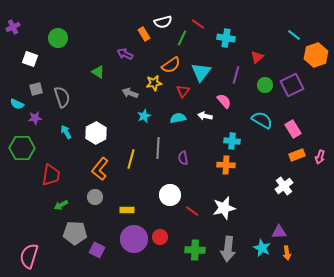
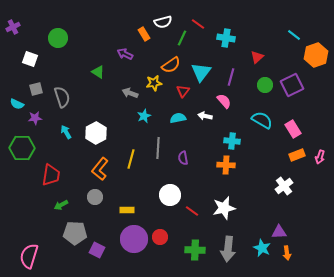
purple line at (236, 75): moved 5 px left, 2 px down
